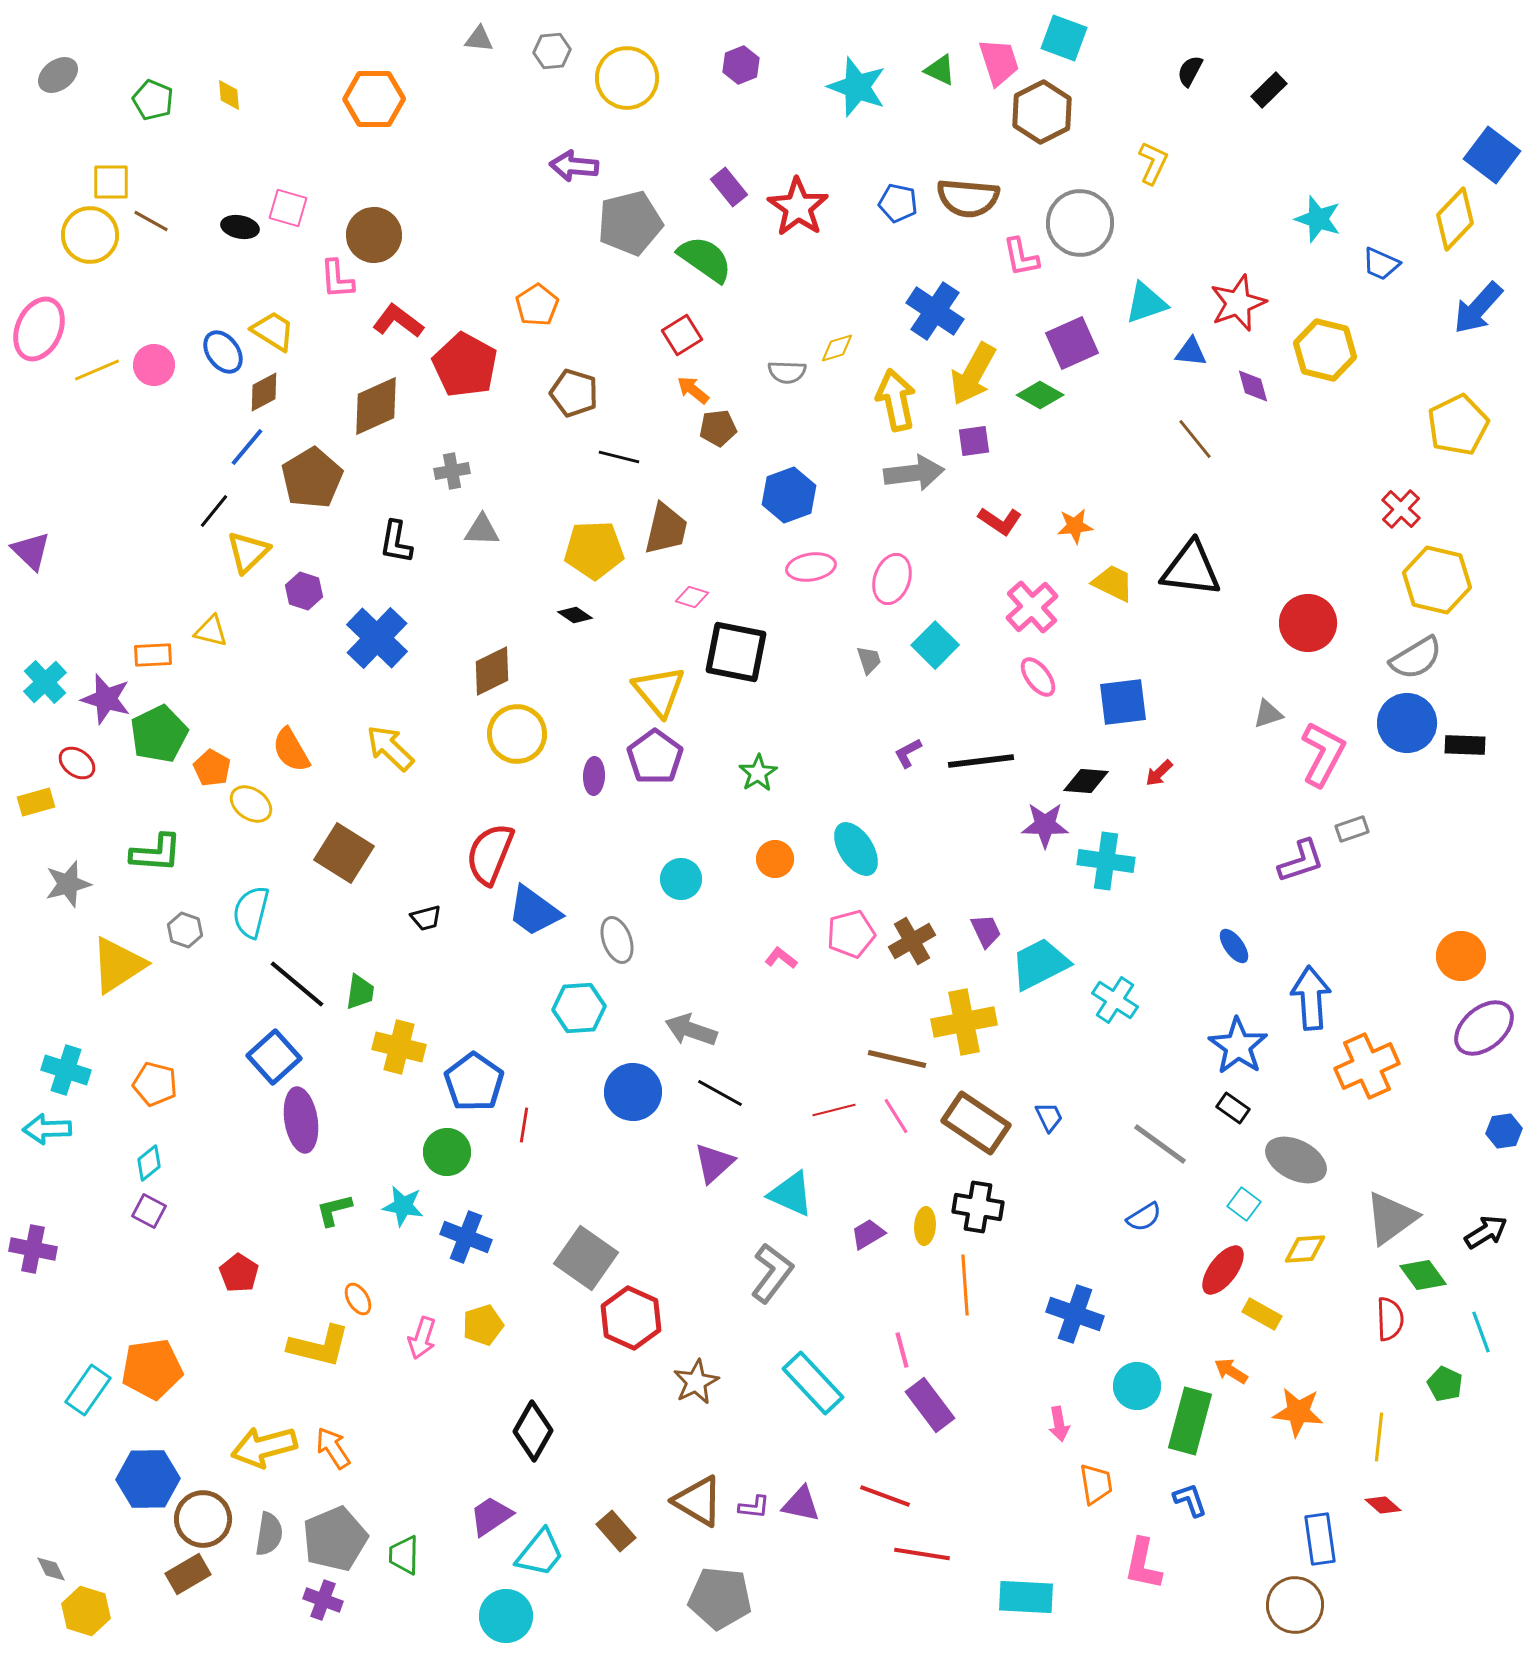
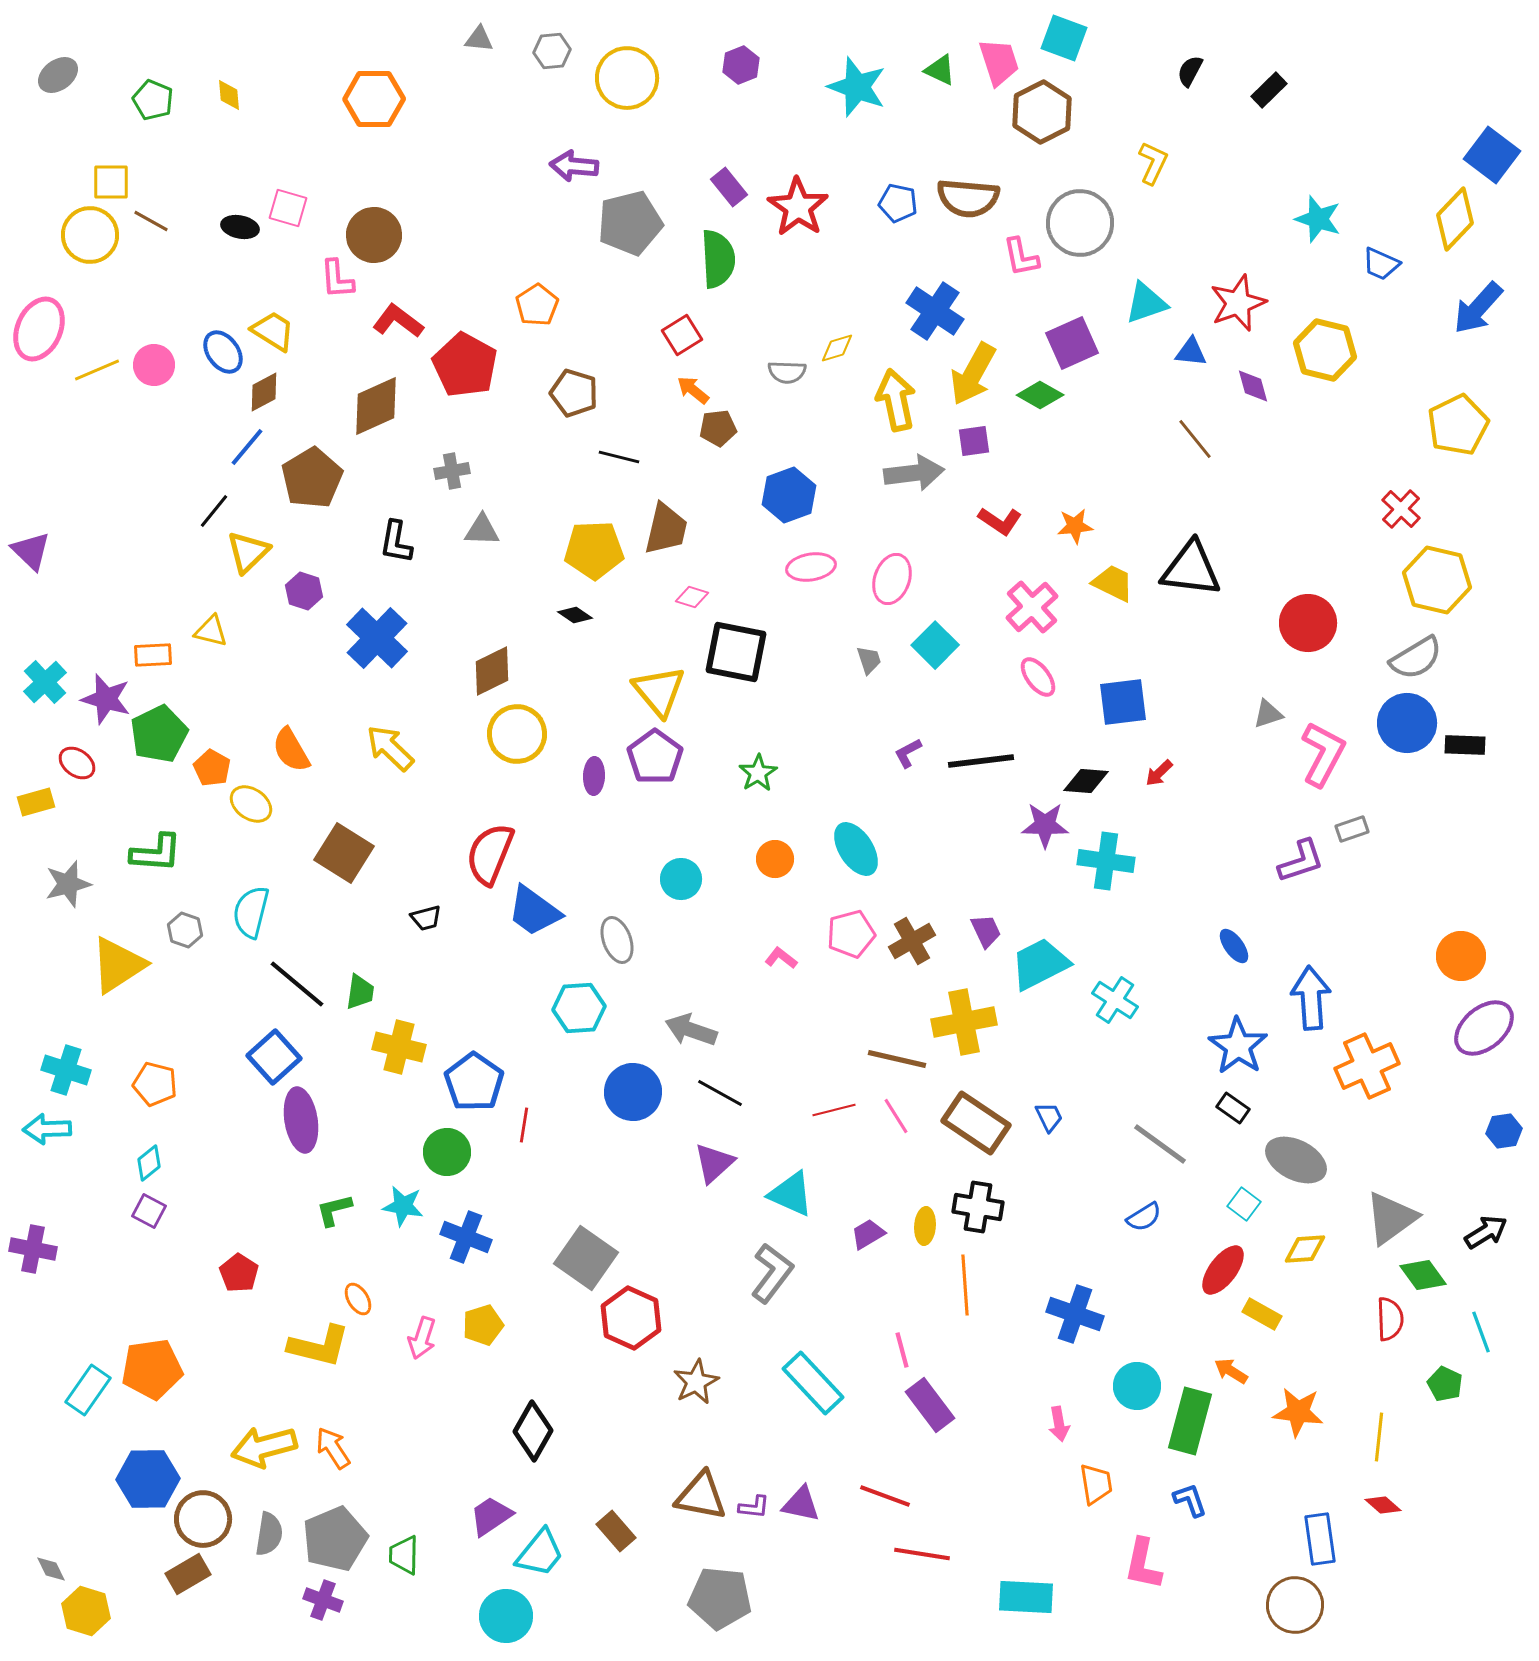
green semicircle at (705, 259): moved 13 px right; rotated 52 degrees clockwise
brown triangle at (698, 1501): moved 3 px right, 5 px up; rotated 20 degrees counterclockwise
